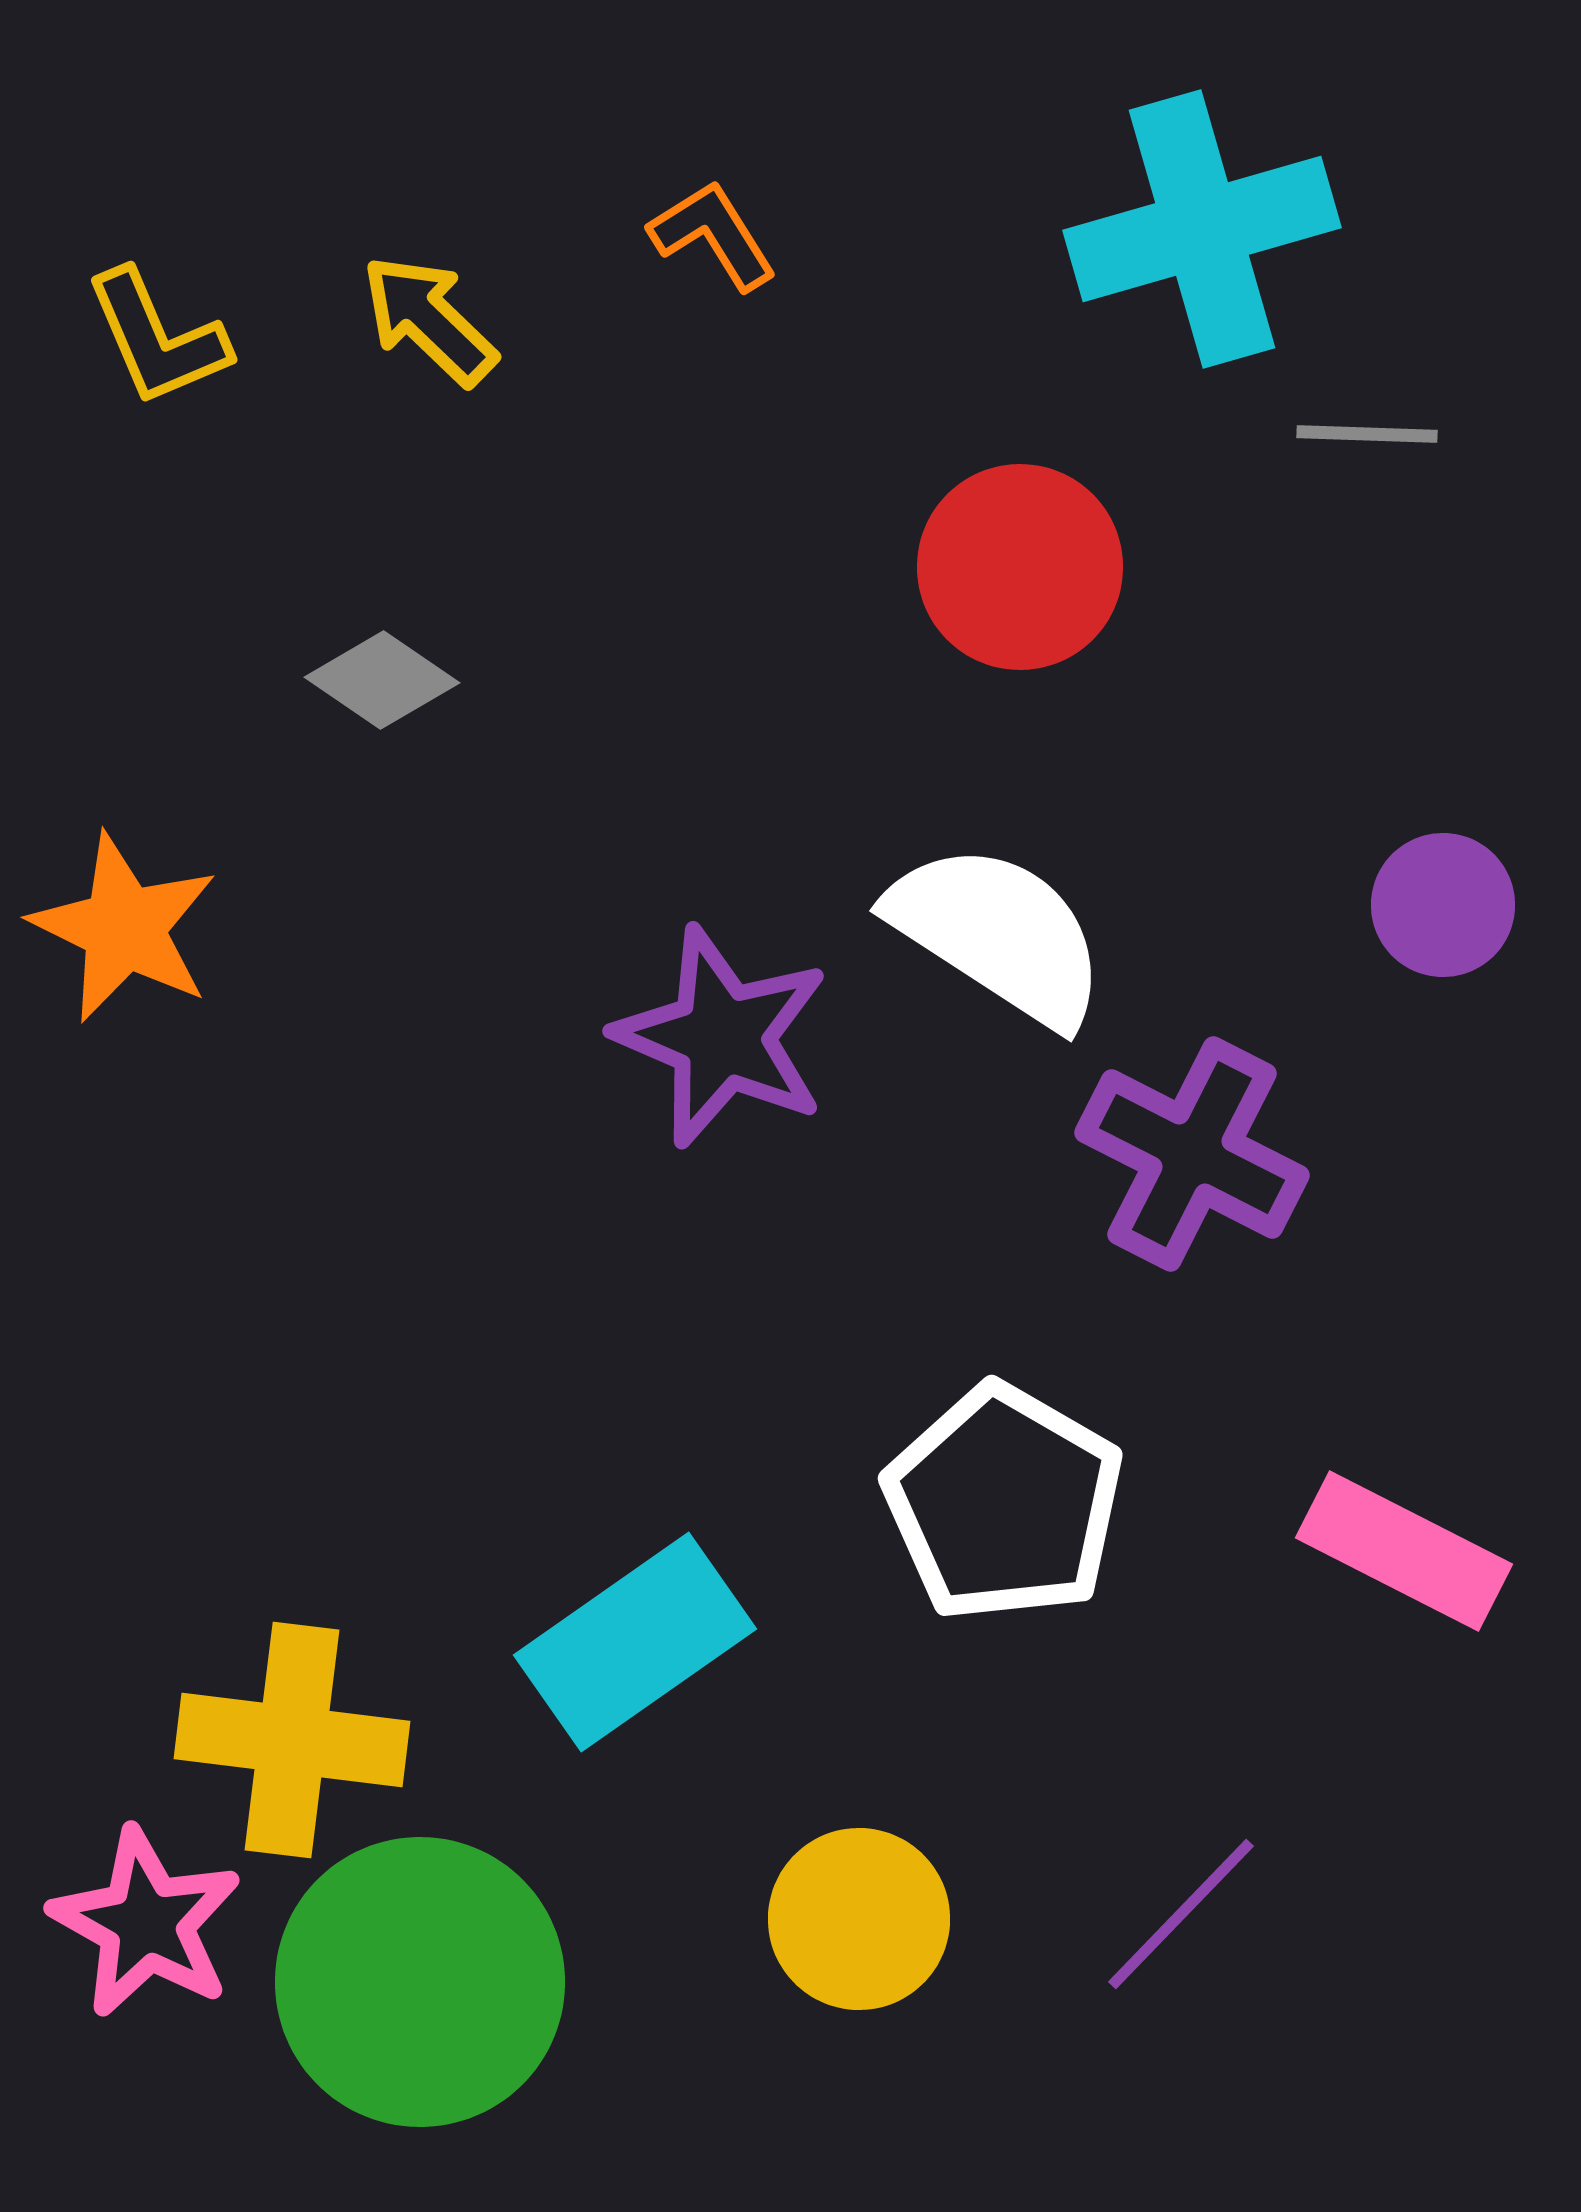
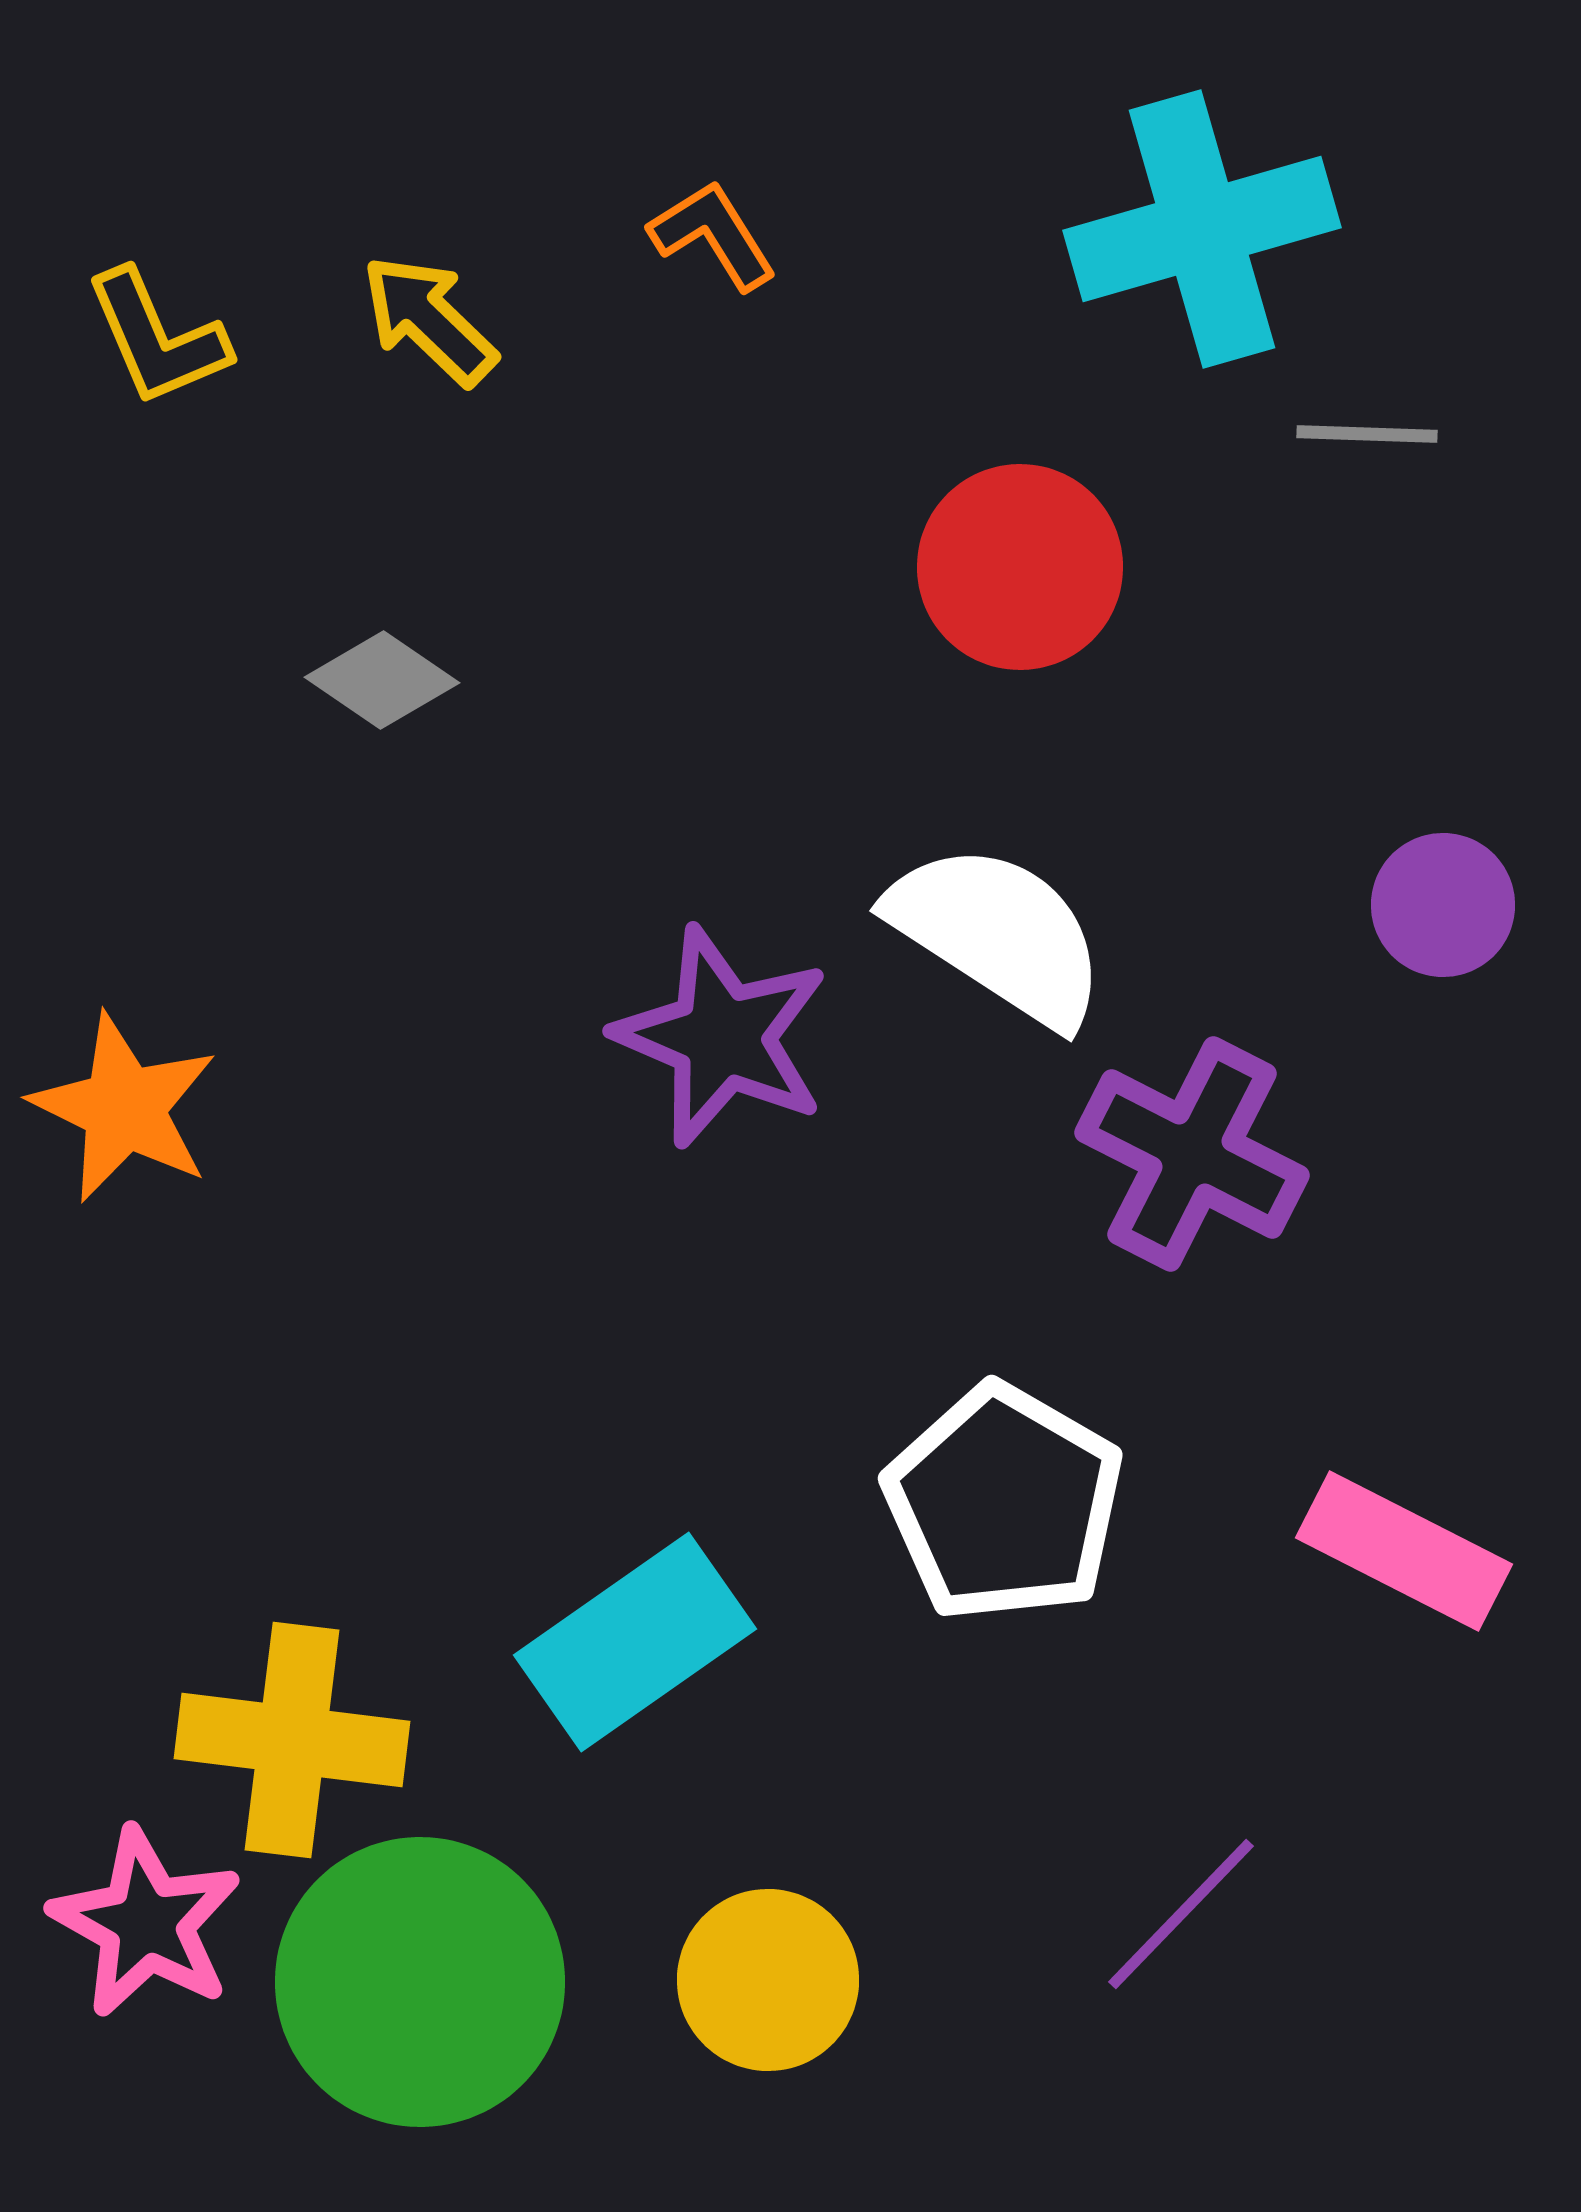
orange star: moved 180 px down
yellow circle: moved 91 px left, 61 px down
